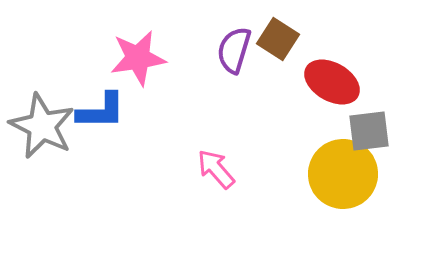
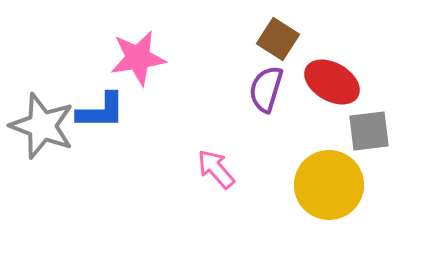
purple semicircle: moved 32 px right, 39 px down
gray star: rotated 6 degrees counterclockwise
yellow circle: moved 14 px left, 11 px down
